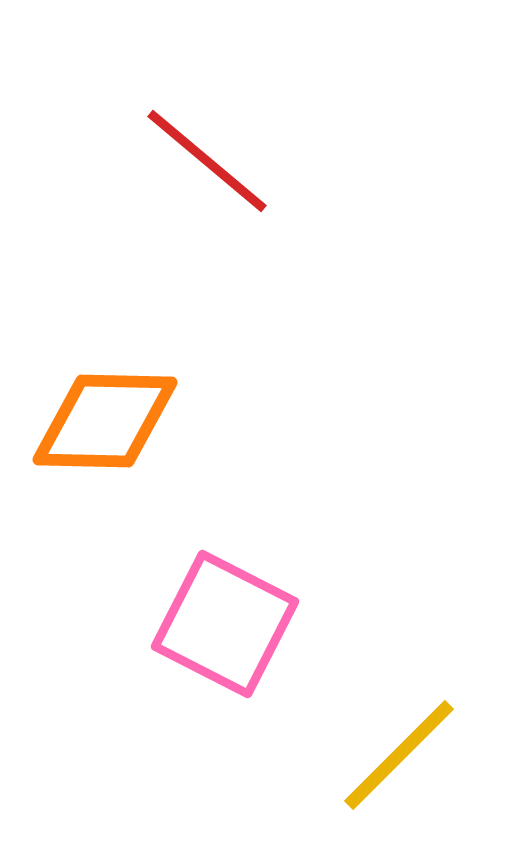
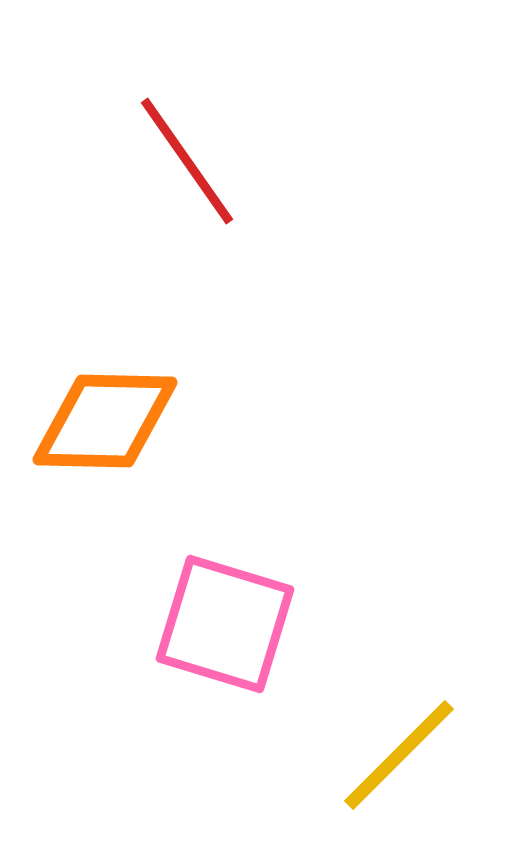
red line: moved 20 px left; rotated 15 degrees clockwise
pink square: rotated 10 degrees counterclockwise
